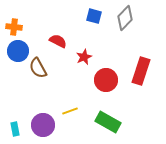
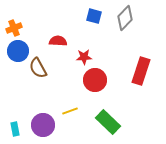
orange cross: moved 1 px down; rotated 28 degrees counterclockwise
red semicircle: rotated 24 degrees counterclockwise
red star: rotated 21 degrees clockwise
red circle: moved 11 px left
green rectangle: rotated 15 degrees clockwise
